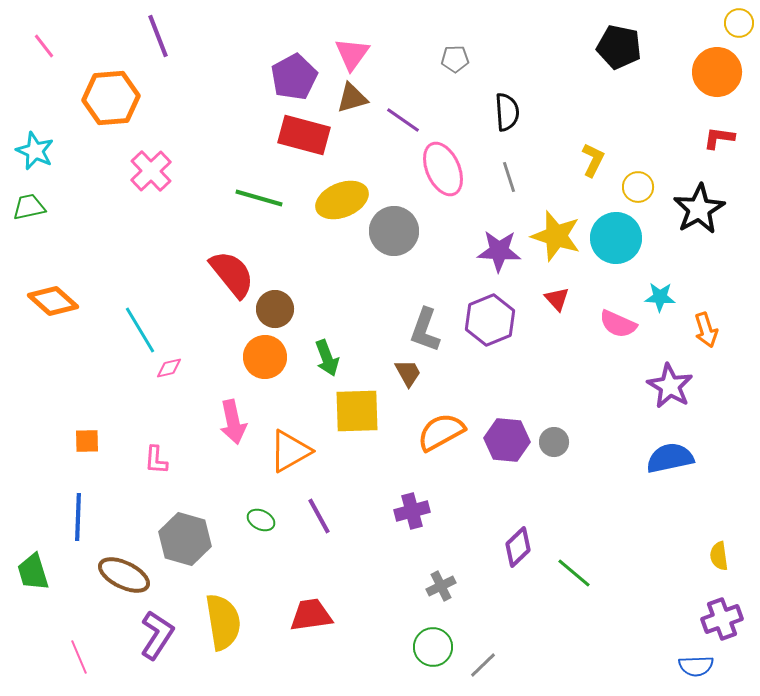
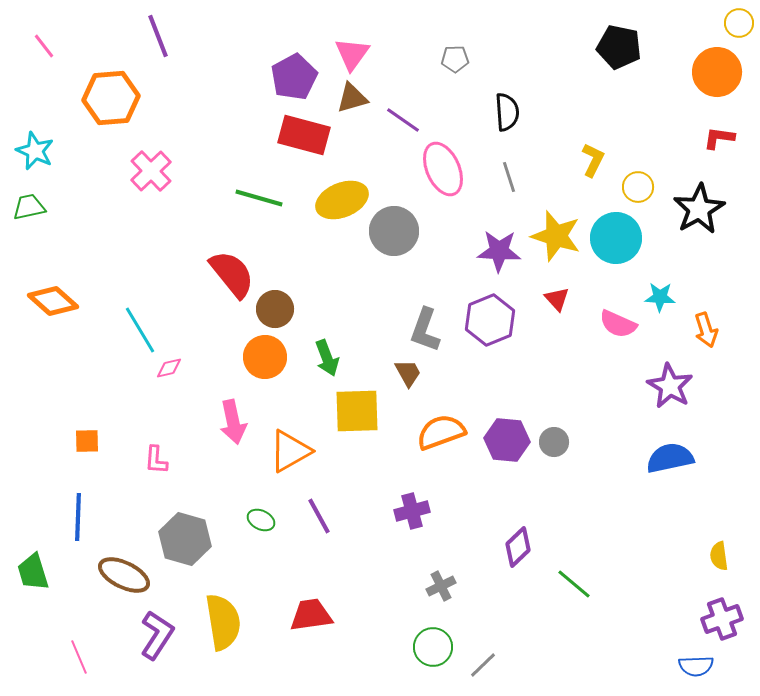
orange semicircle at (441, 432): rotated 9 degrees clockwise
green line at (574, 573): moved 11 px down
